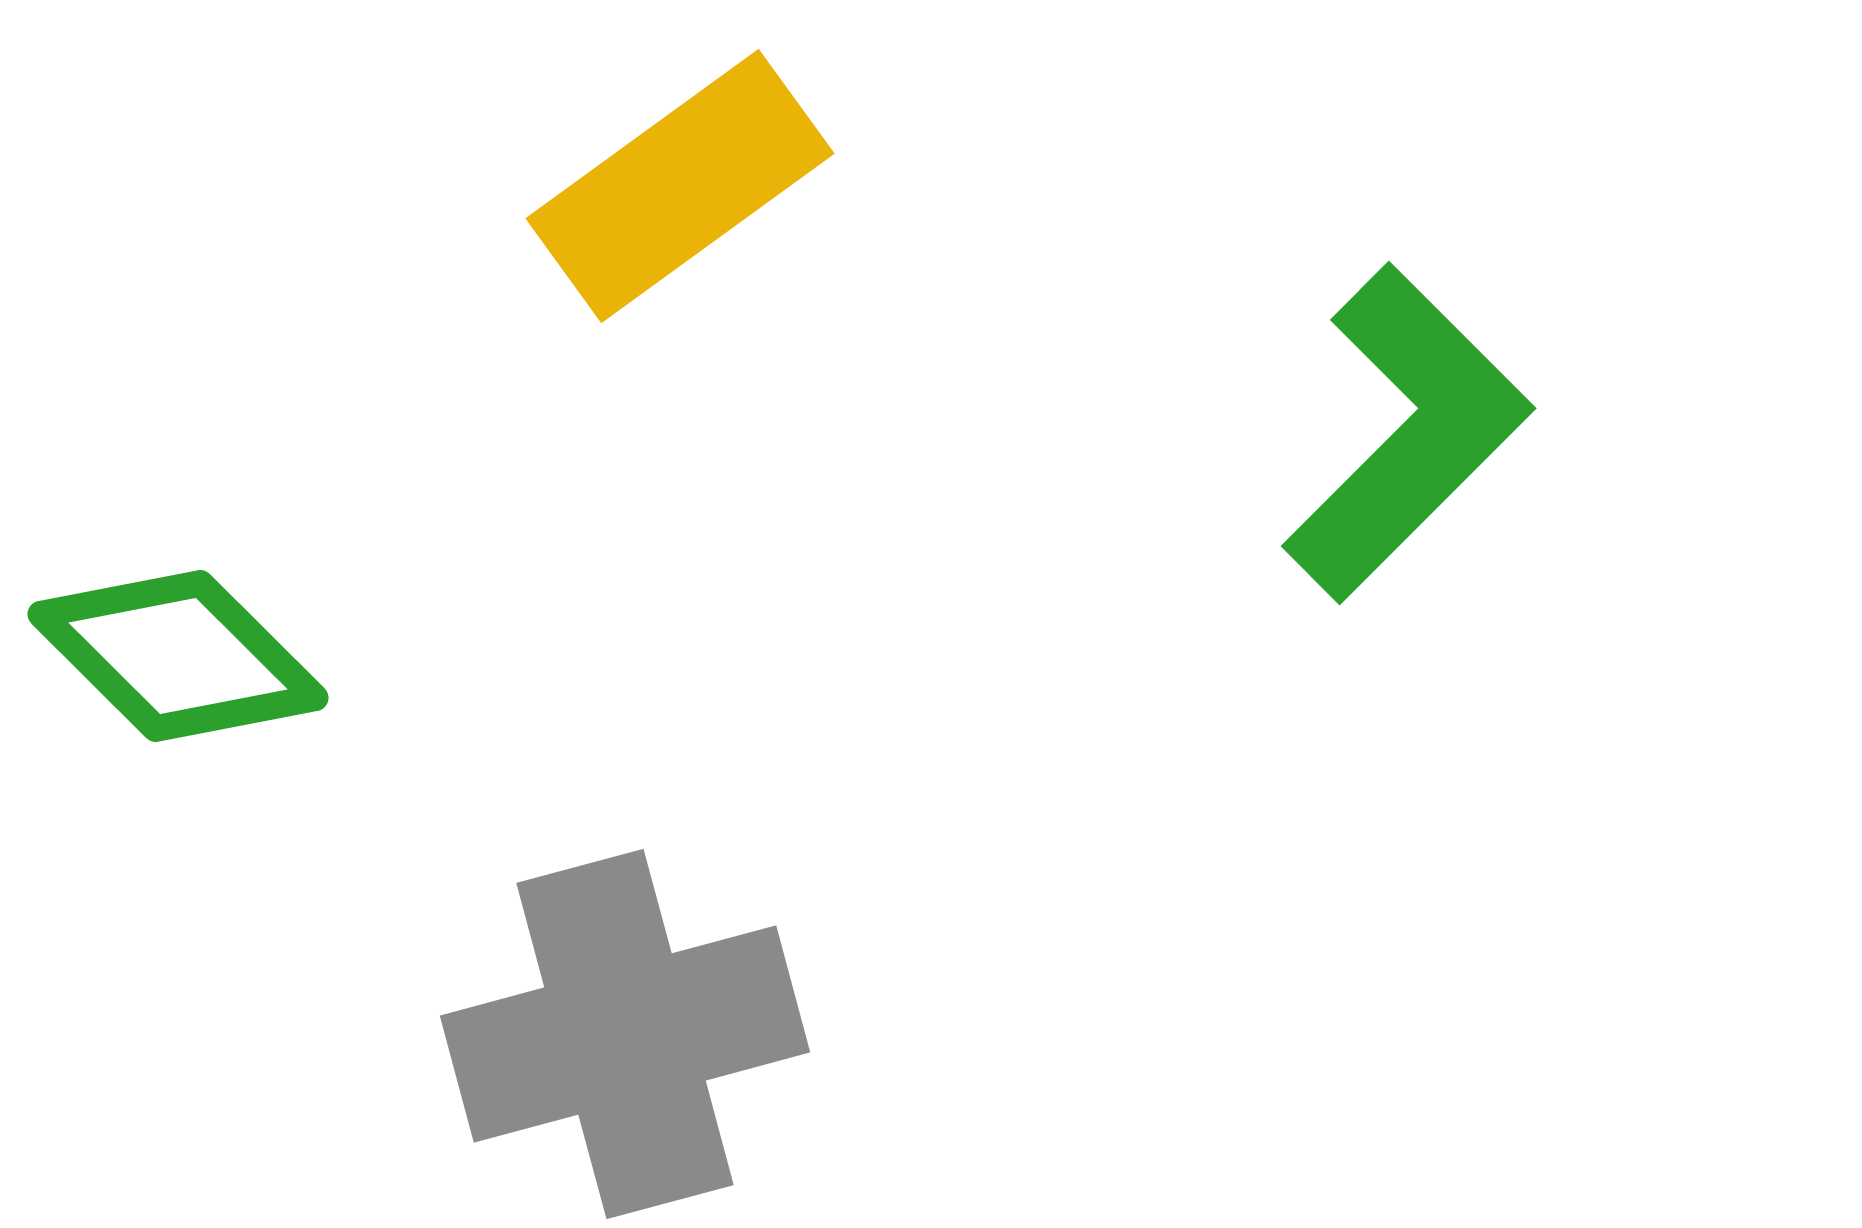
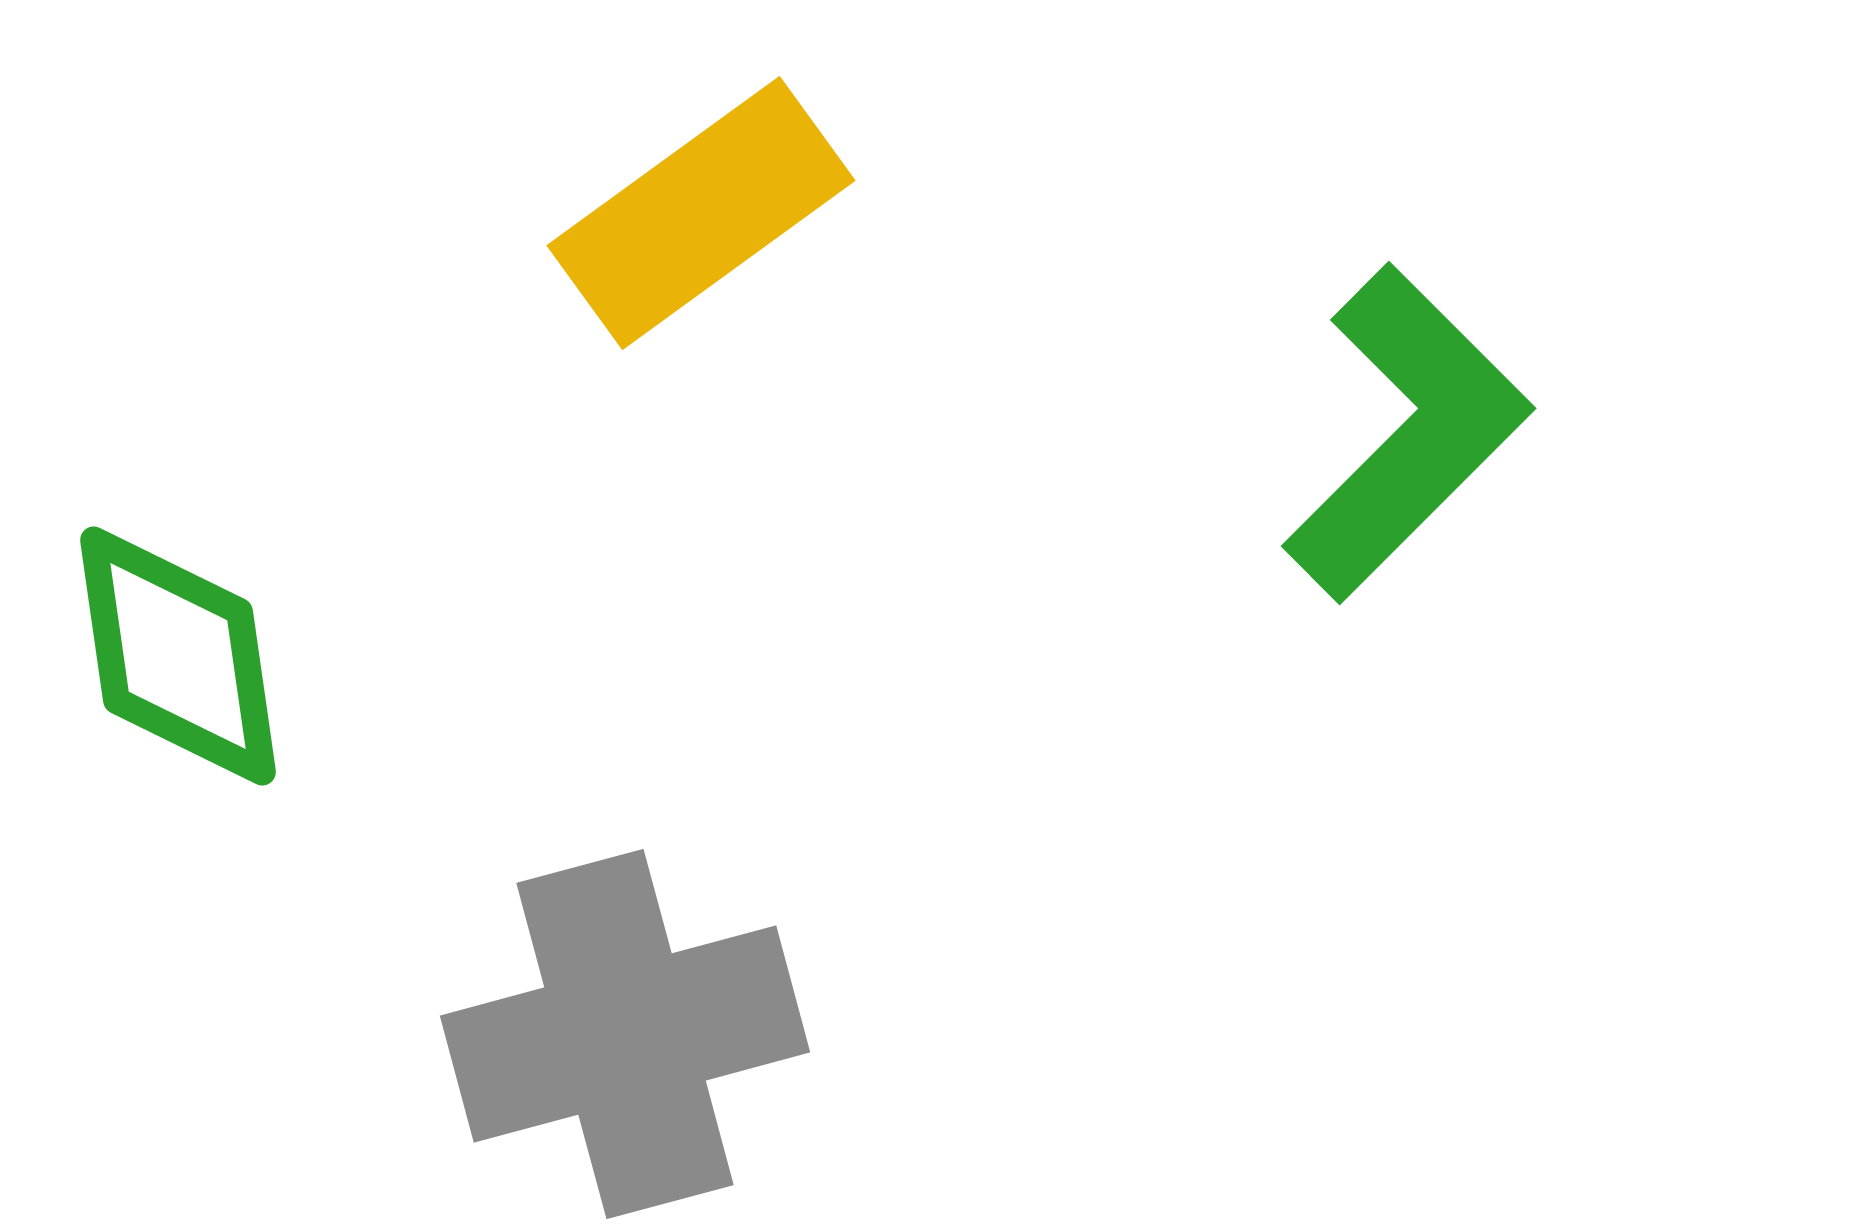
yellow rectangle: moved 21 px right, 27 px down
green diamond: rotated 37 degrees clockwise
